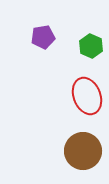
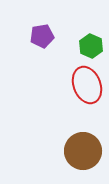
purple pentagon: moved 1 px left, 1 px up
red ellipse: moved 11 px up
